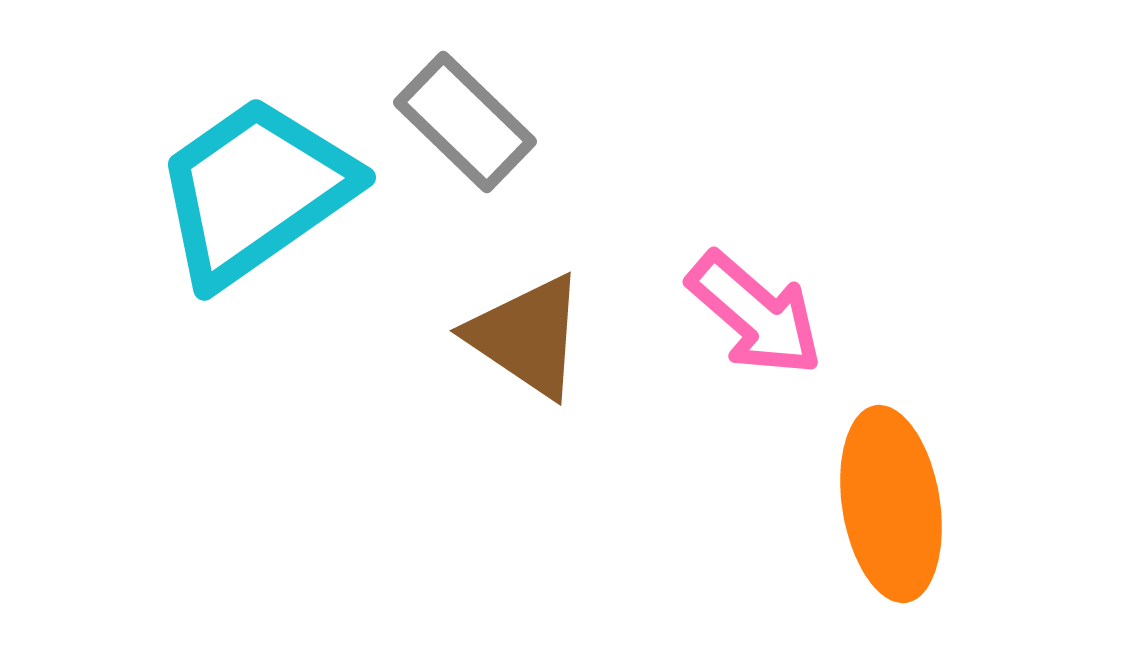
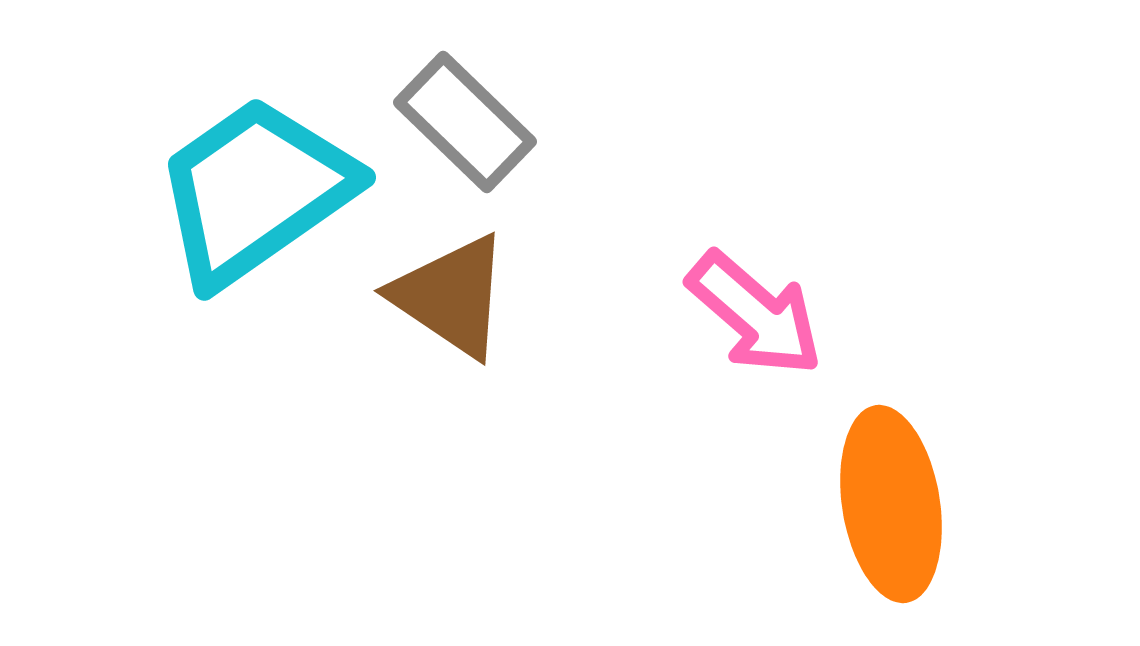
brown triangle: moved 76 px left, 40 px up
